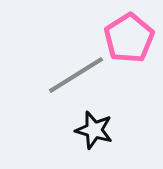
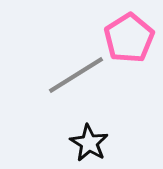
black star: moved 5 px left, 13 px down; rotated 15 degrees clockwise
